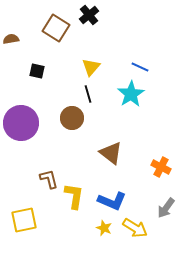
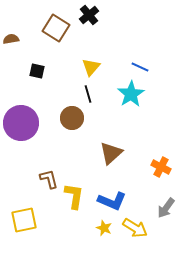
brown triangle: rotated 40 degrees clockwise
